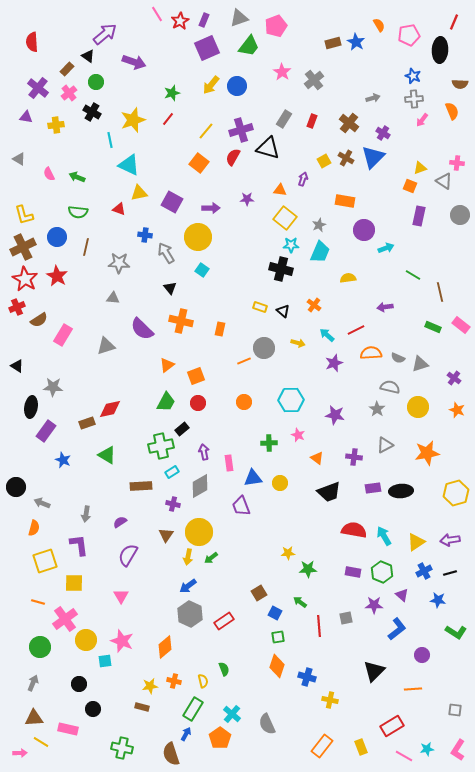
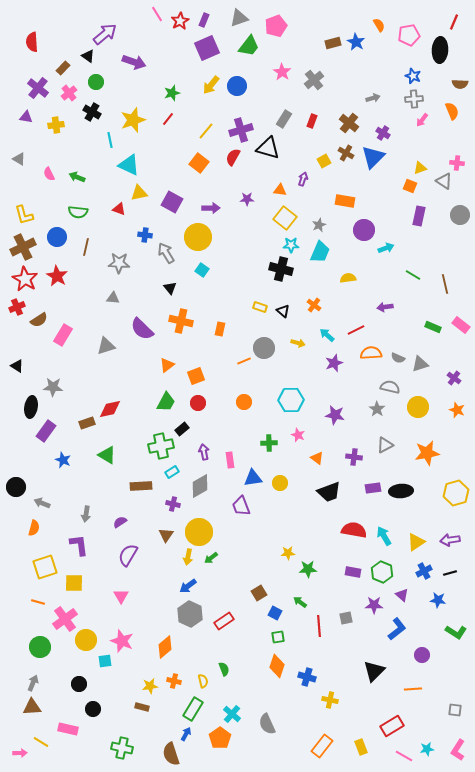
brown rectangle at (67, 69): moved 4 px left, 1 px up
brown cross at (346, 158): moved 5 px up
brown line at (440, 292): moved 5 px right, 8 px up
pink rectangle at (229, 463): moved 1 px right, 3 px up
yellow square at (45, 561): moved 6 px down
brown triangle at (34, 718): moved 2 px left, 11 px up
